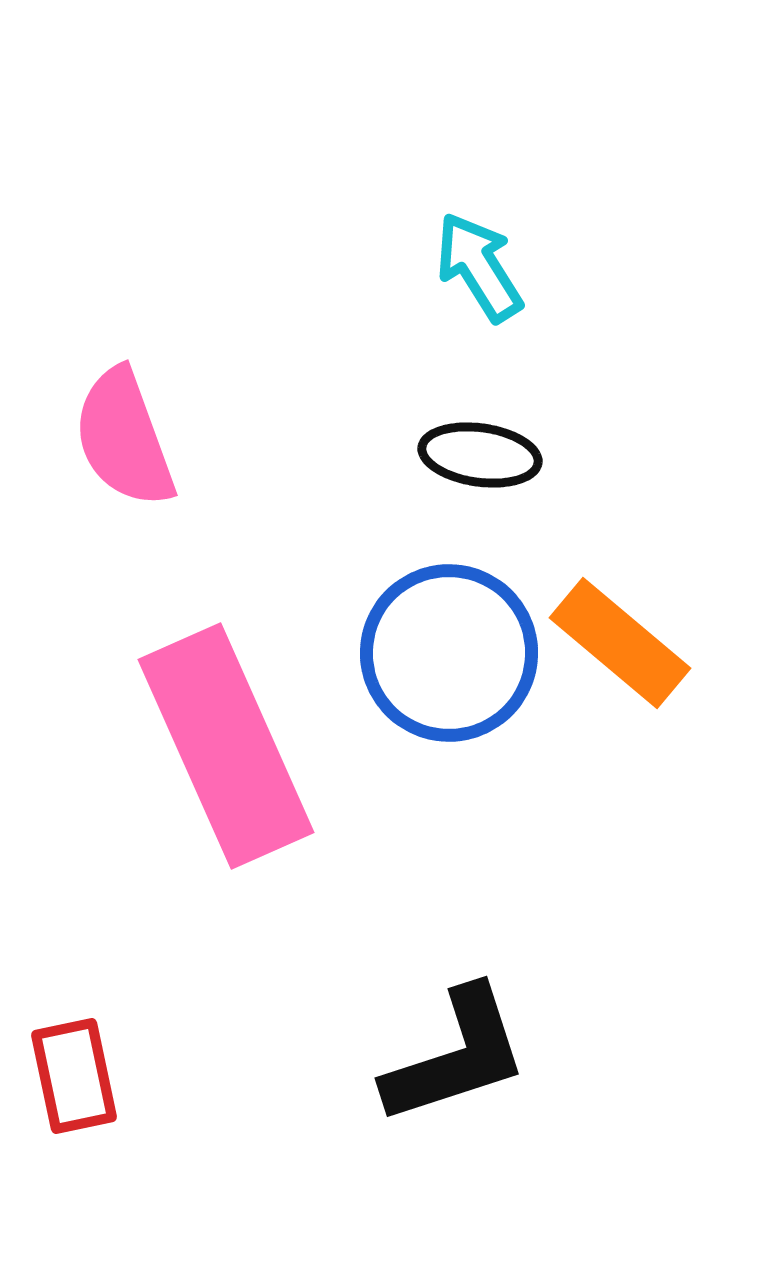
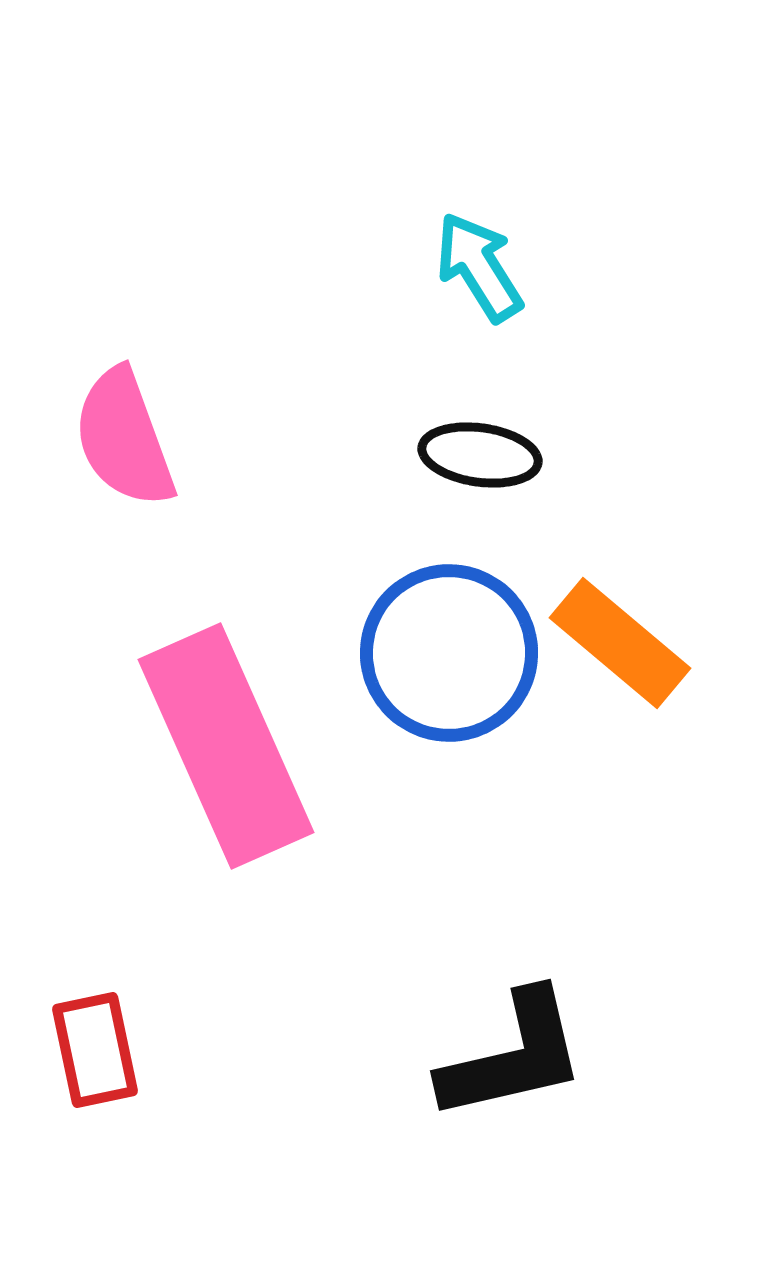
black L-shape: moved 57 px right; rotated 5 degrees clockwise
red rectangle: moved 21 px right, 26 px up
